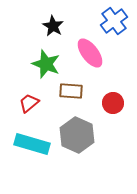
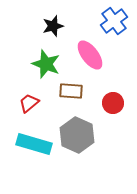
black star: rotated 25 degrees clockwise
pink ellipse: moved 2 px down
cyan rectangle: moved 2 px right
